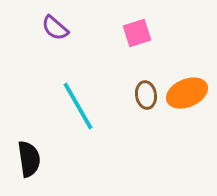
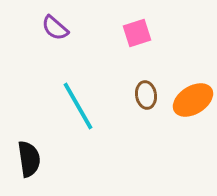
orange ellipse: moved 6 px right, 7 px down; rotated 9 degrees counterclockwise
